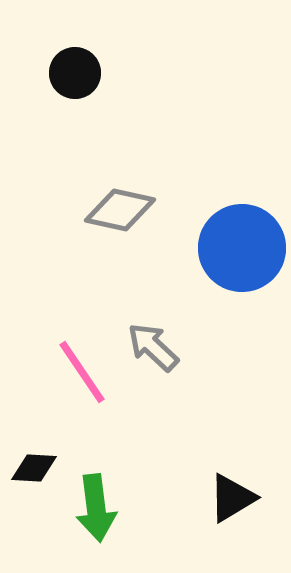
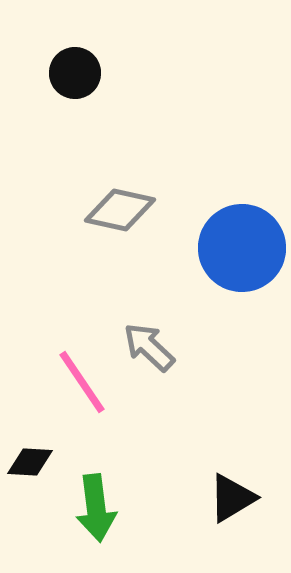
gray arrow: moved 4 px left
pink line: moved 10 px down
black diamond: moved 4 px left, 6 px up
